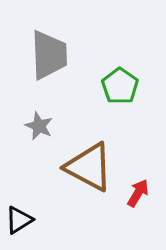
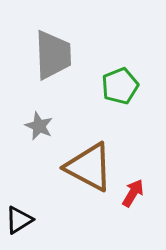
gray trapezoid: moved 4 px right
green pentagon: rotated 15 degrees clockwise
red arrow: moved 5 px left
